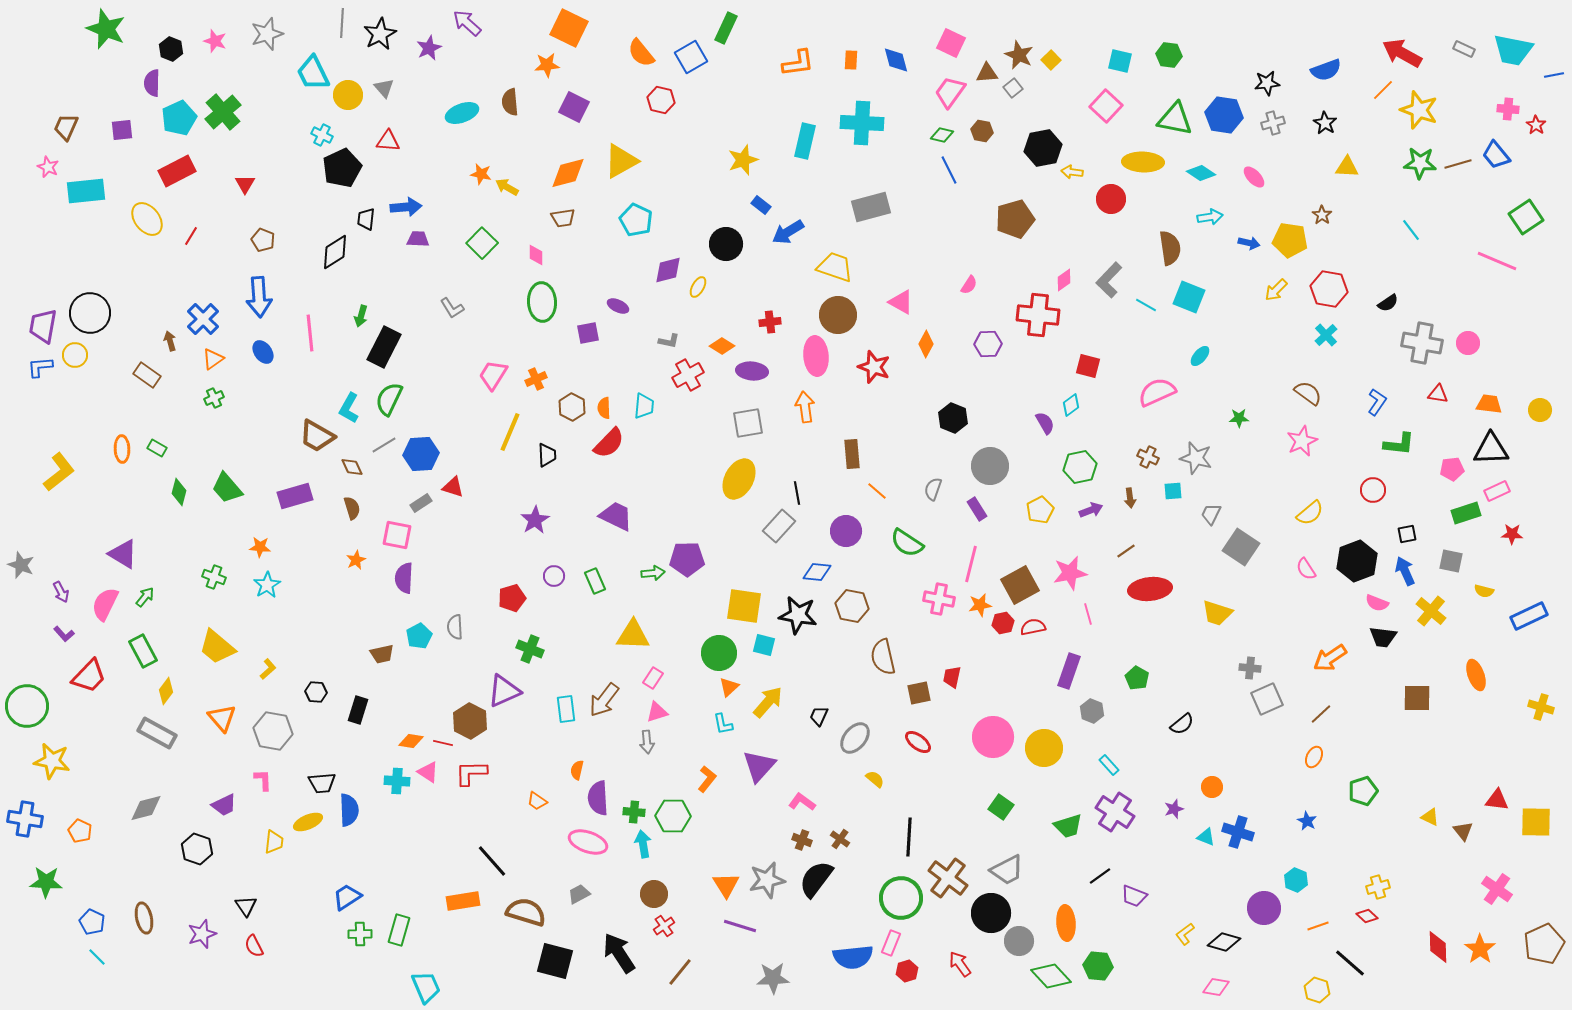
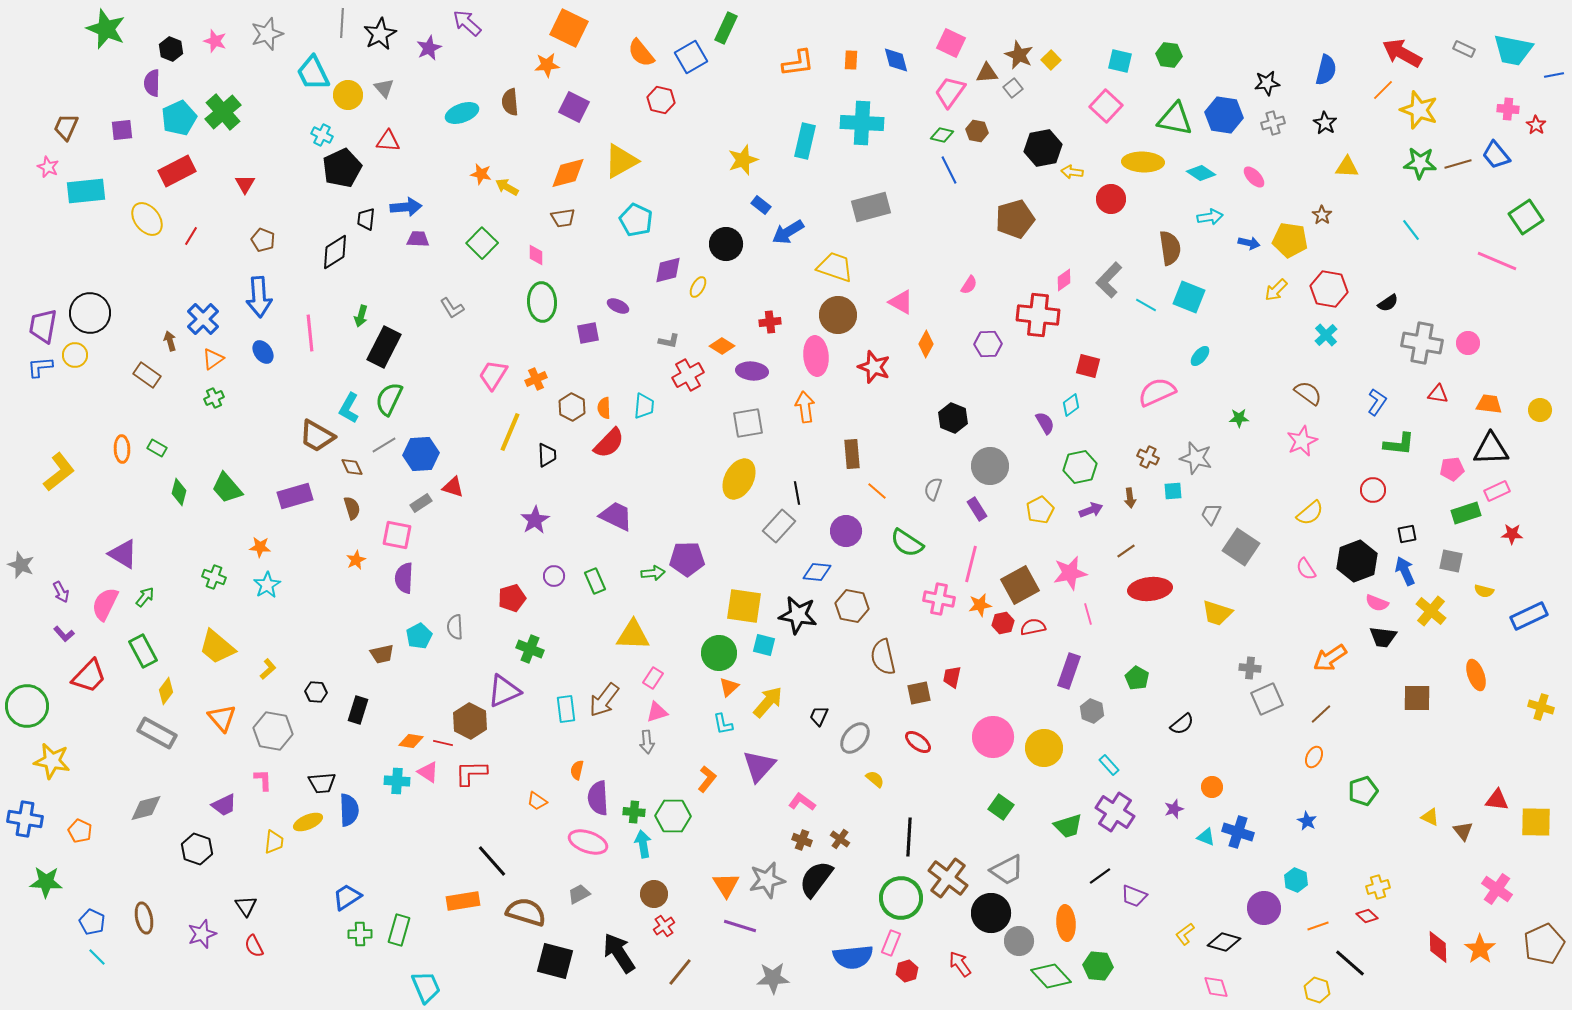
blue semicircle at (1326, 70): rotated 56 degrees counterclockwise
brown hexagon at (982, 131): moved 5 px left
pink diamond at (1216, 987): rotated 64 degrees clockwise
